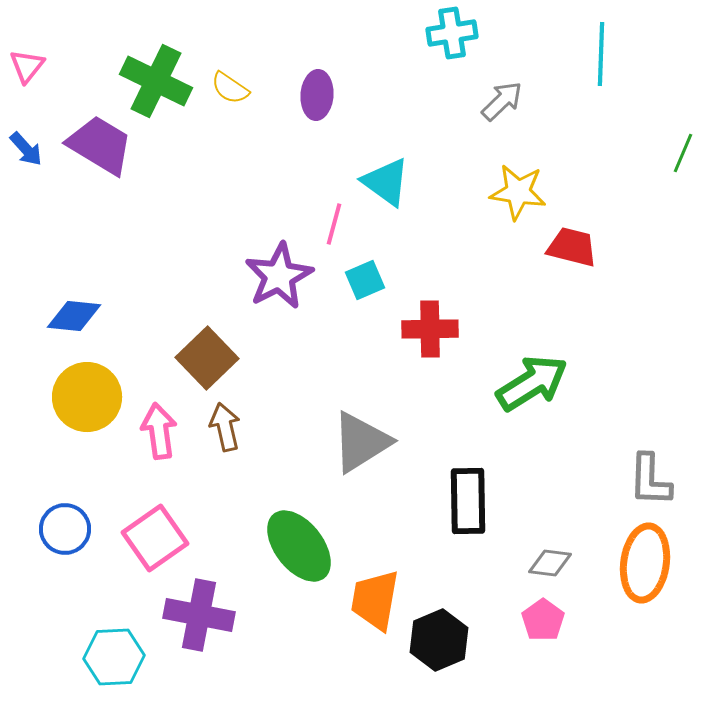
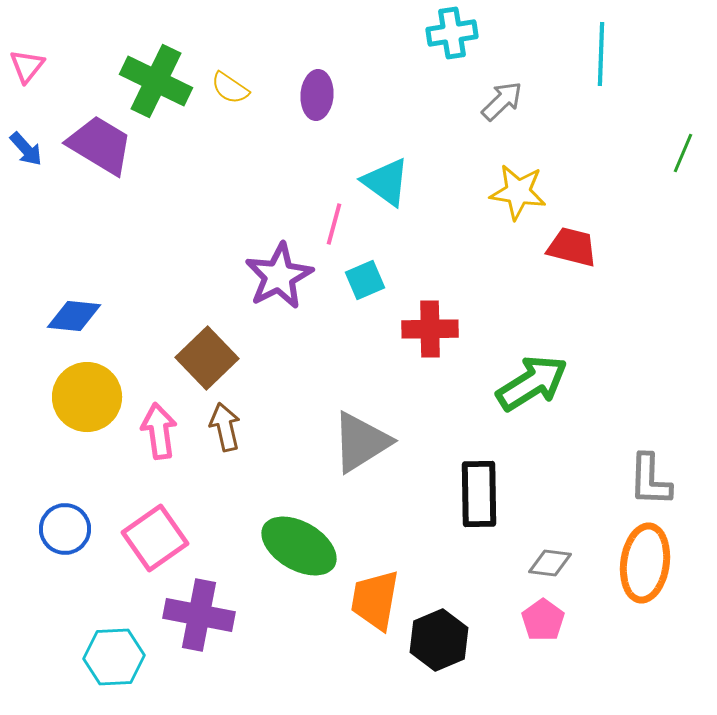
black rectangle: moved 11 px right, 7 px up
green ellipse: rotated 22 degrees counterclockwise
